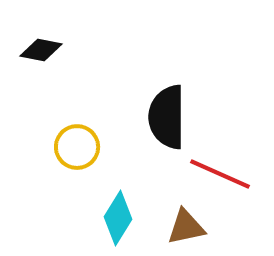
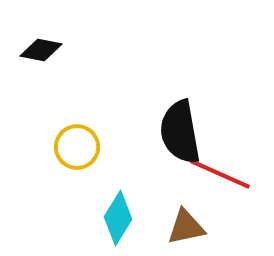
black semicircle: moved 13 px right, 15 px down; rotated 10 degrees counterclockwise
